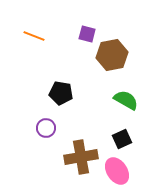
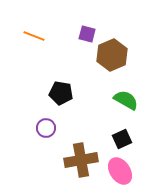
brown hexagon: rotated 12 degrees counterclockwise
brown cross: moved 3 px down
pink ellipse: moved 3 px right
